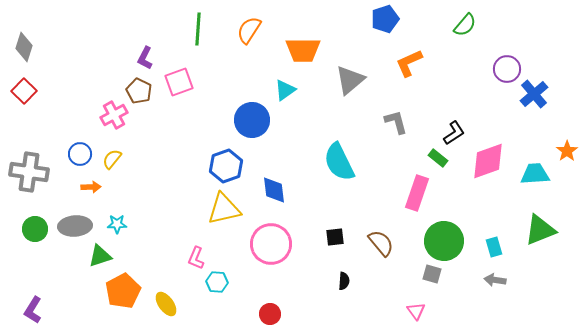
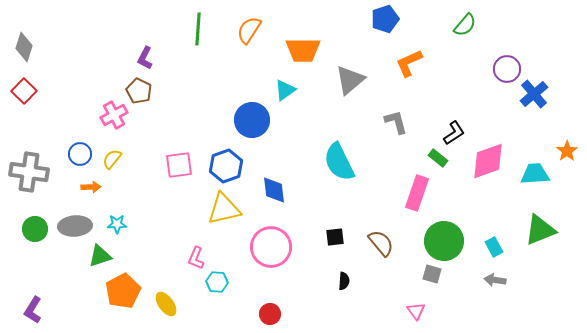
pink square at (179, 82): moved 83 px down; rotated 12 degrees clockwise
pink circle at (271, 244): moved 3 px down
cyan rectangle at (494, 247): rotated 12 degrees counterclockwise
